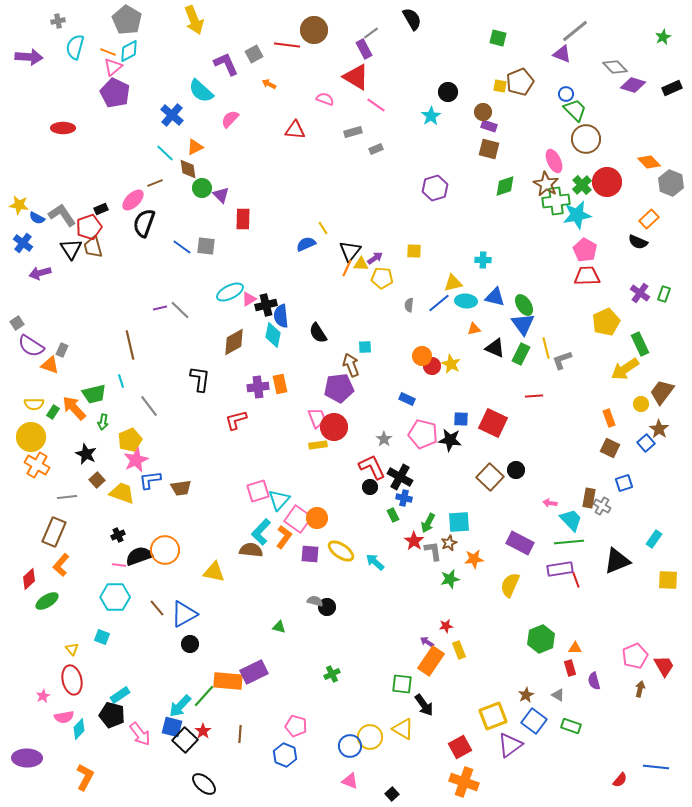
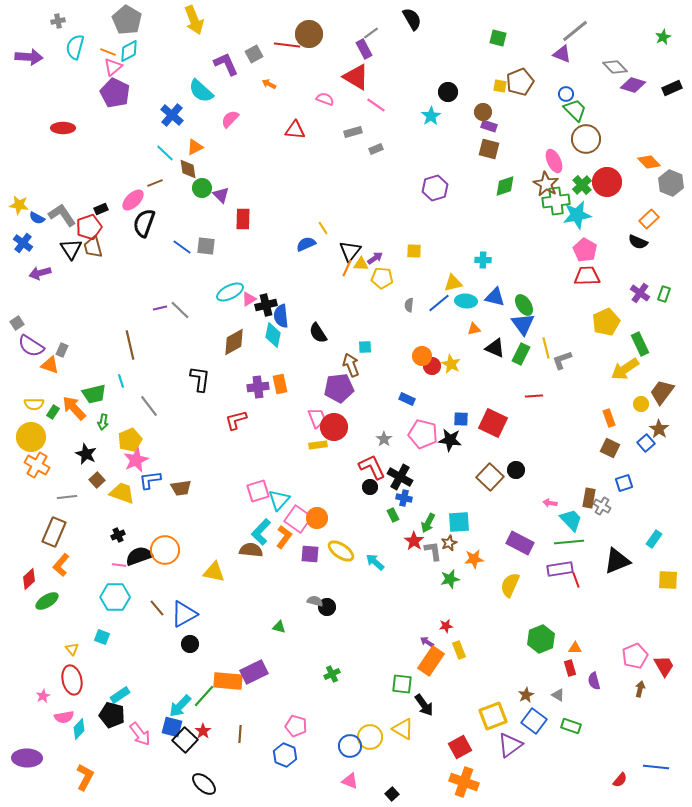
brown circle at (314, 30): moved 5 px left, 4 px down
